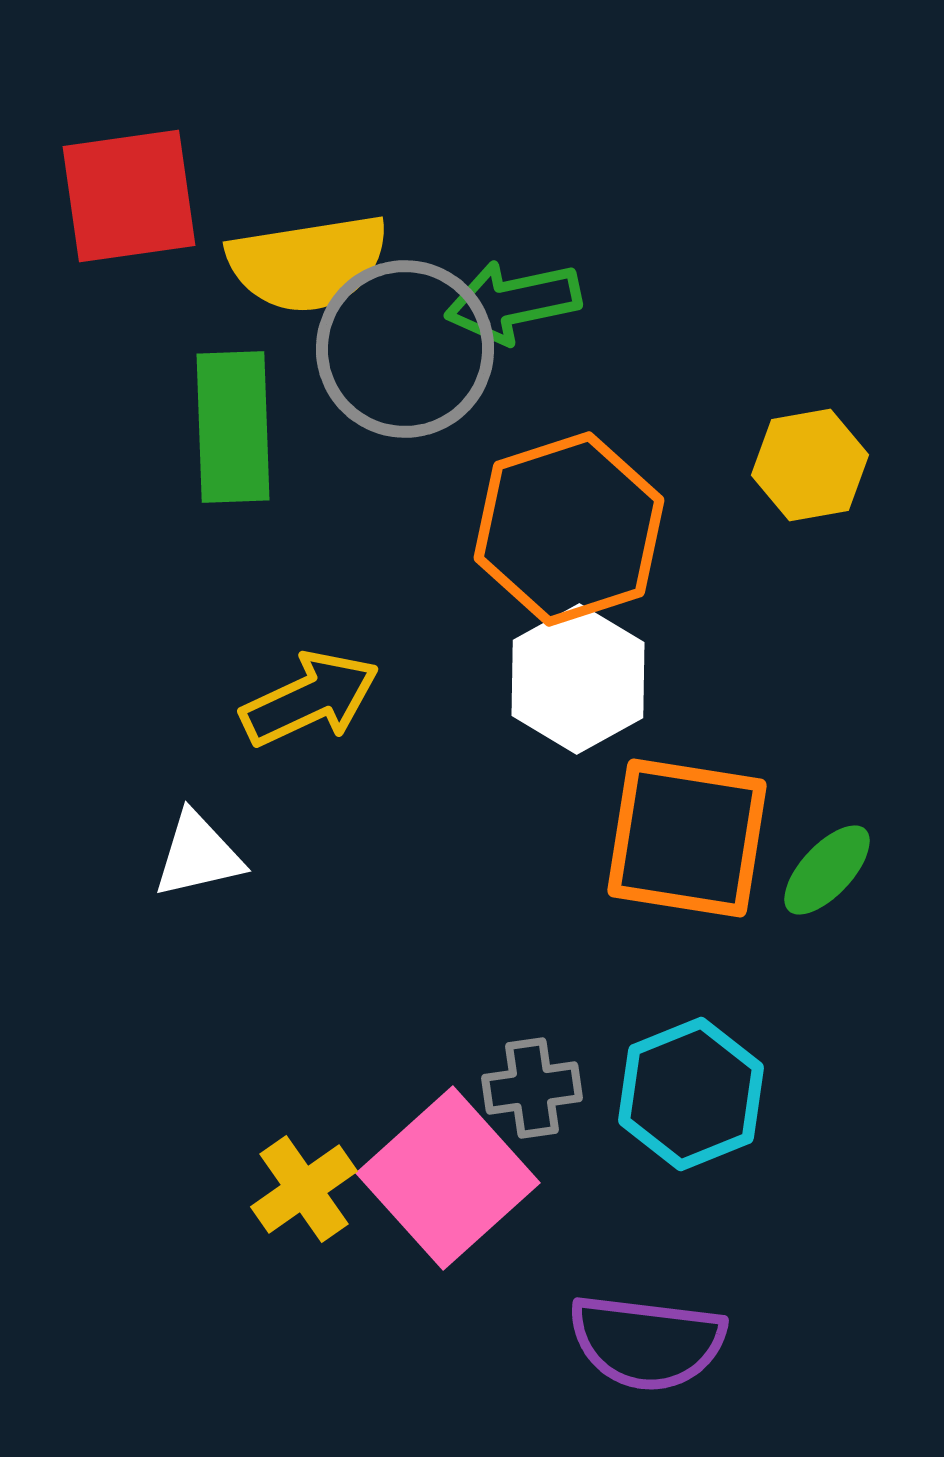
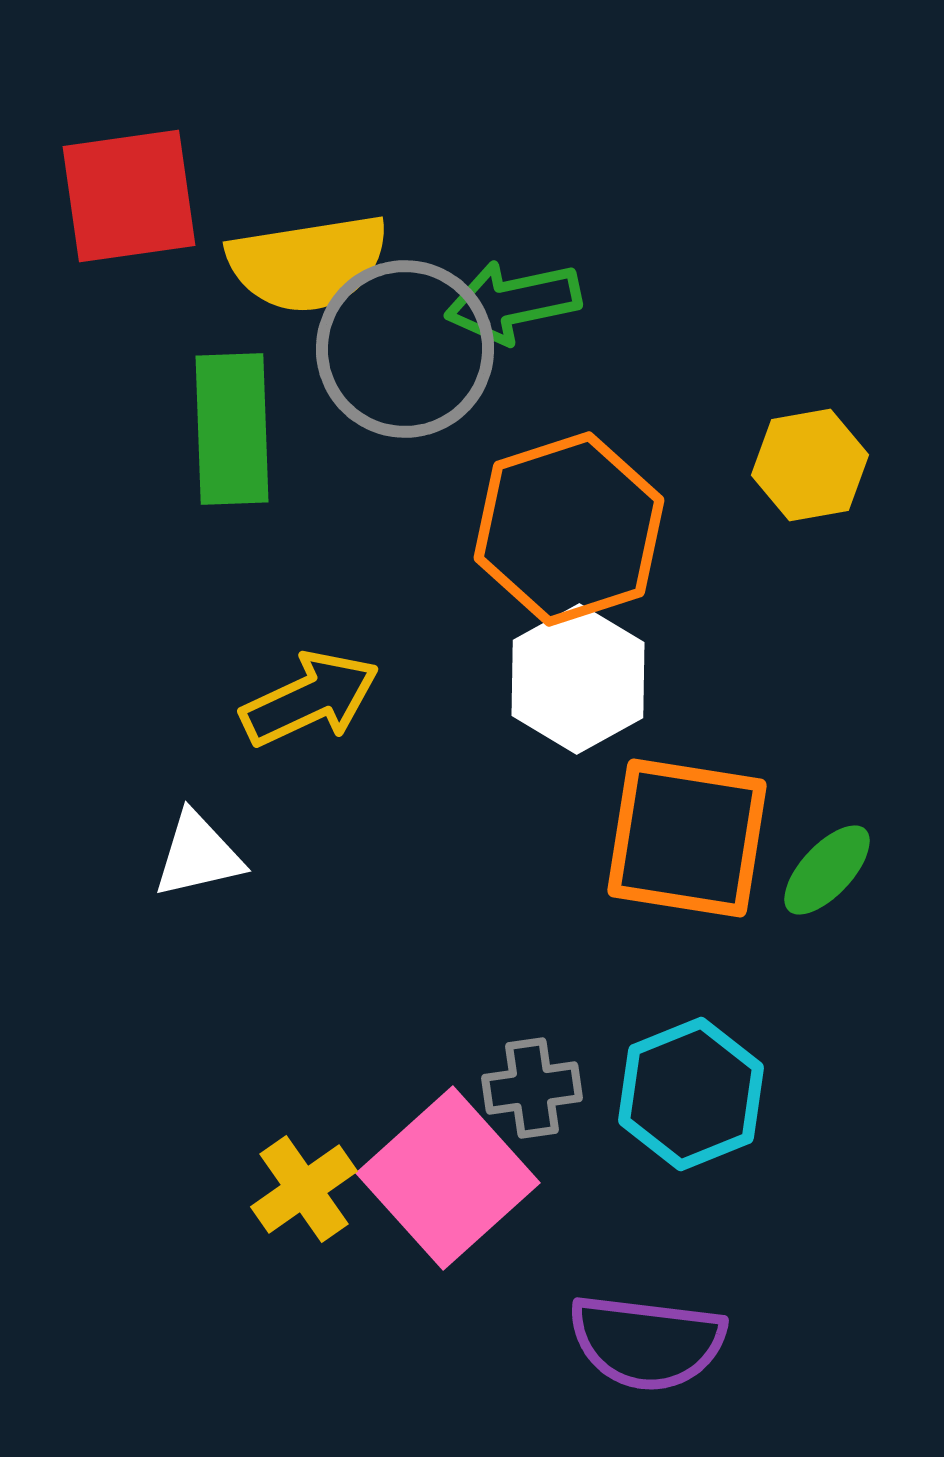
green rectangle: moved 1 px left, 2 px down
